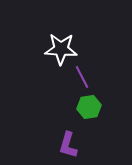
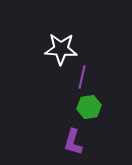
purple line: rotated 40 degrees clockwise
purple L-shape: moved 5 px right, 3 px up
